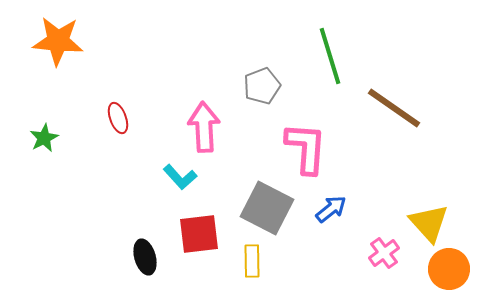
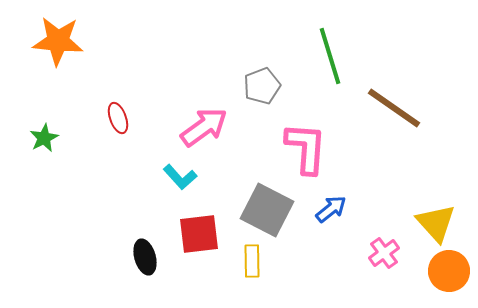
pink arrow: rotated 57 degrees clockwise
gray square: moved 2 px down
yellow triangle: moved 7 px right
orange circle: moved 2 px down
